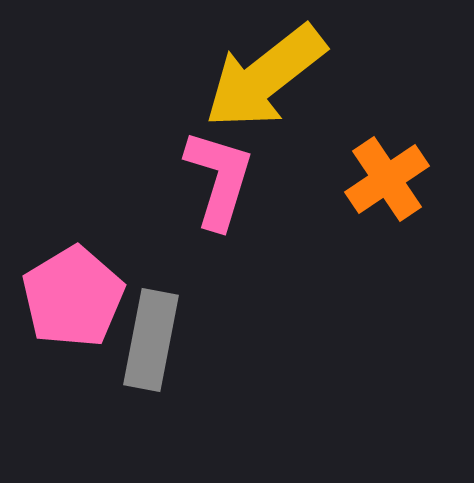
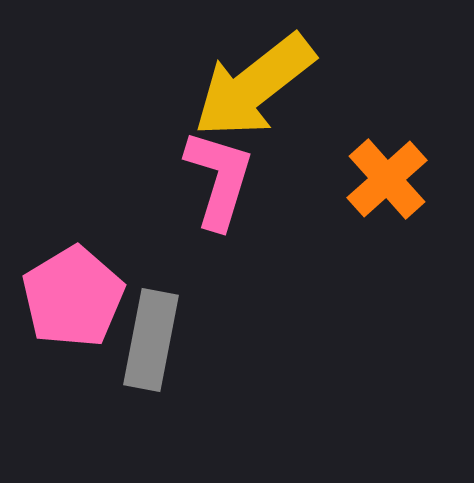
yellow arrow: moved 11 px left, 9 px down
orange cross: rotated 8 degrees counterclockwise
